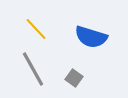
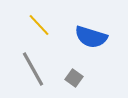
yellow line: moved 3 px right, 4 px up
